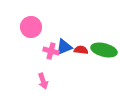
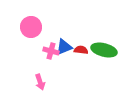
pink arrow: moved 3 px left, 1 px down
